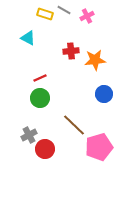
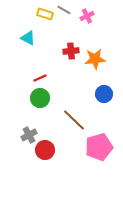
orange star: moved 1 px up
brown line: moved 5 px up
red circle: moved 1 px down
